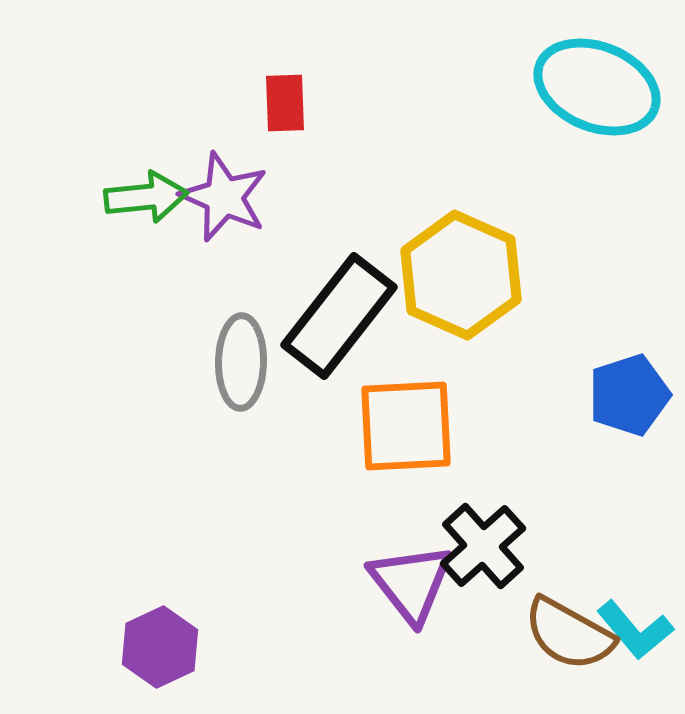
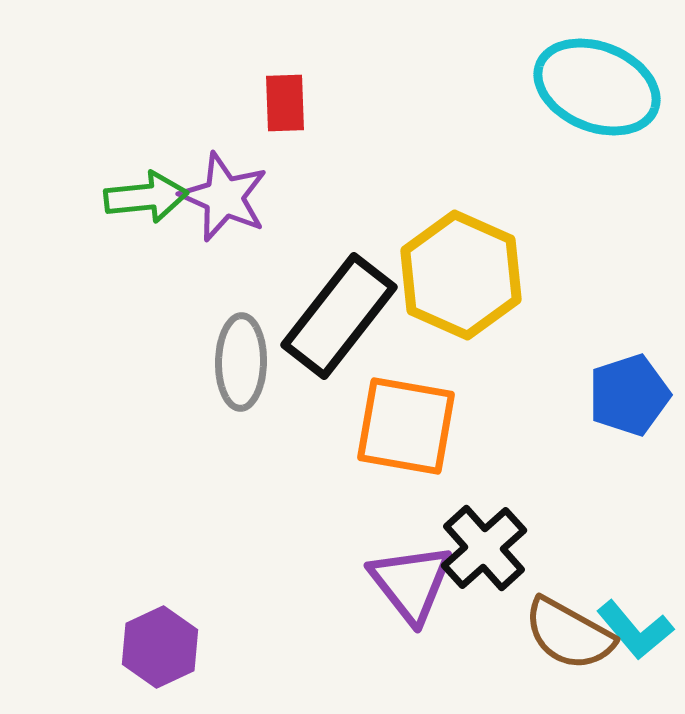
orange square: rotated 13 degrees clockwise
black cross: moved 1 px right, 2 px down
